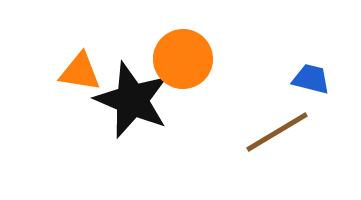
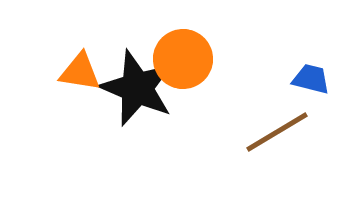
black star: moved 5 px right, 12 px up
